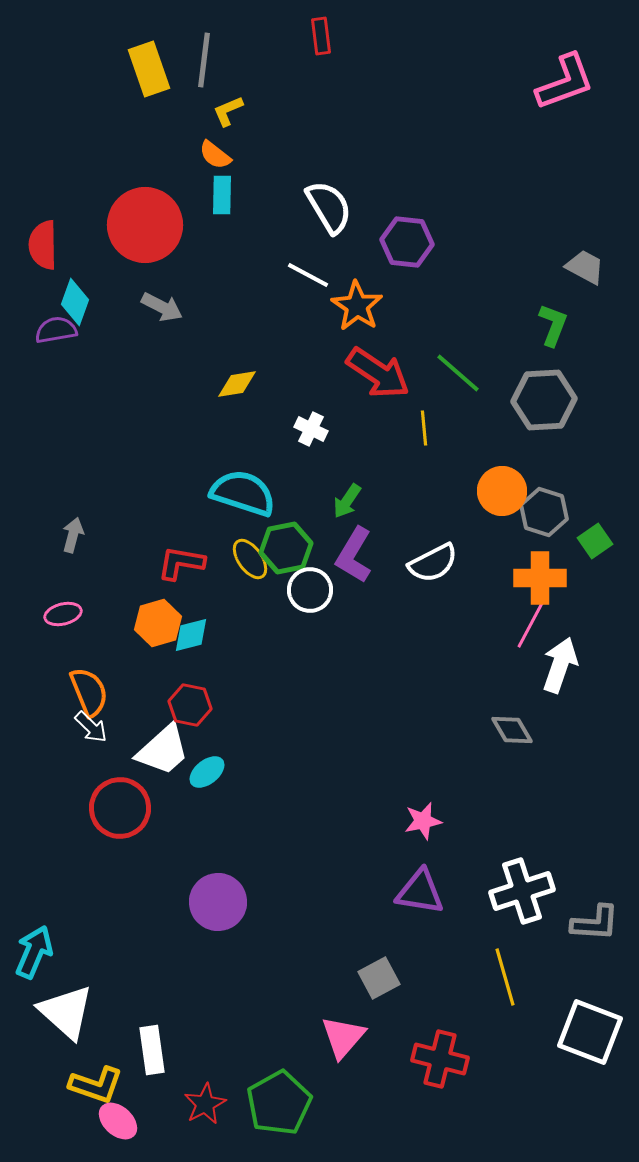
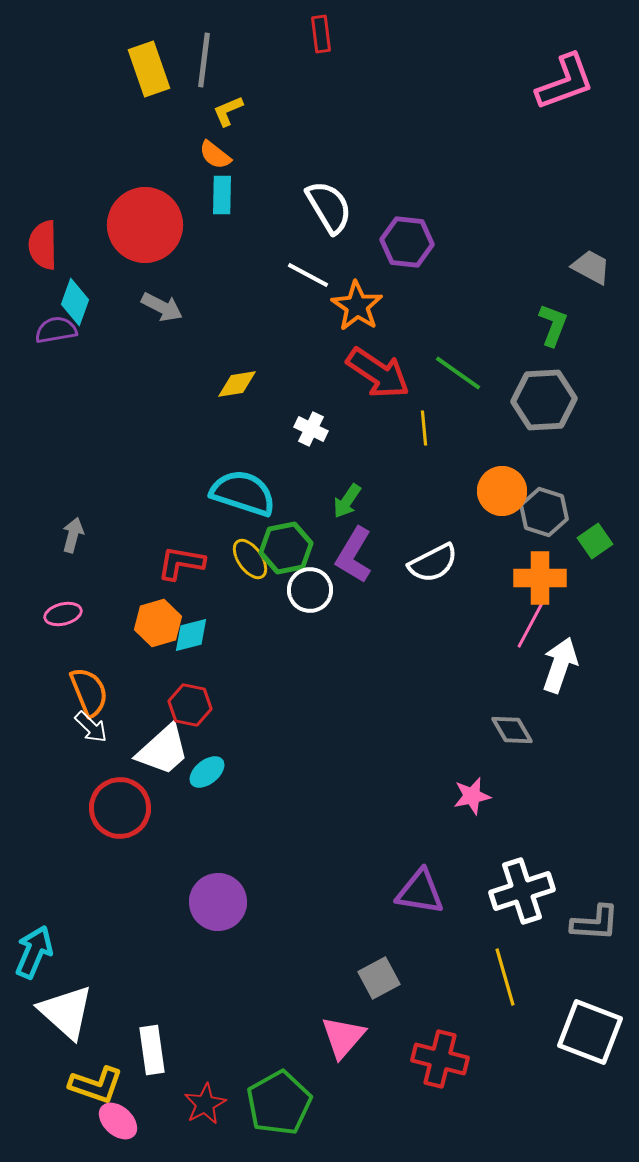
red rectangle at (321, 36): moved 2 px up
gray trapezoid at (585, 267): moved 6 px right
green line at (458, 373): rotated 6 degrees counterclockwise
pink star at (423, 821): moved 49 px right, 25 px up
